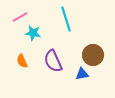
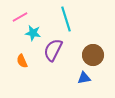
purple semicircle: moved 11 px up; rotated 50 degrees clockwise
blue triangle: moved 2 px right, 4 px down
